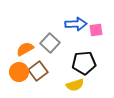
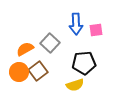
blue arrow: rotated 90 degrees clockwise
